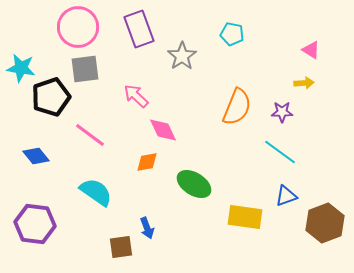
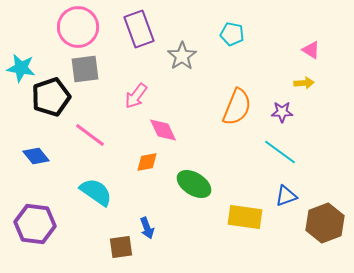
pink arrow: rotated 96 degrees counterclockwise
